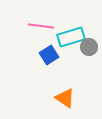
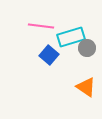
gray circle: moved 2 px left, 1 px down
blue square: rotated 18 degrees counterclockwise
orange triangle: moved 21 px right, 11 px up
